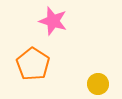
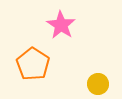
pink star: moved 8 px right, 4 px down; rotated 16 degrees clockwise
